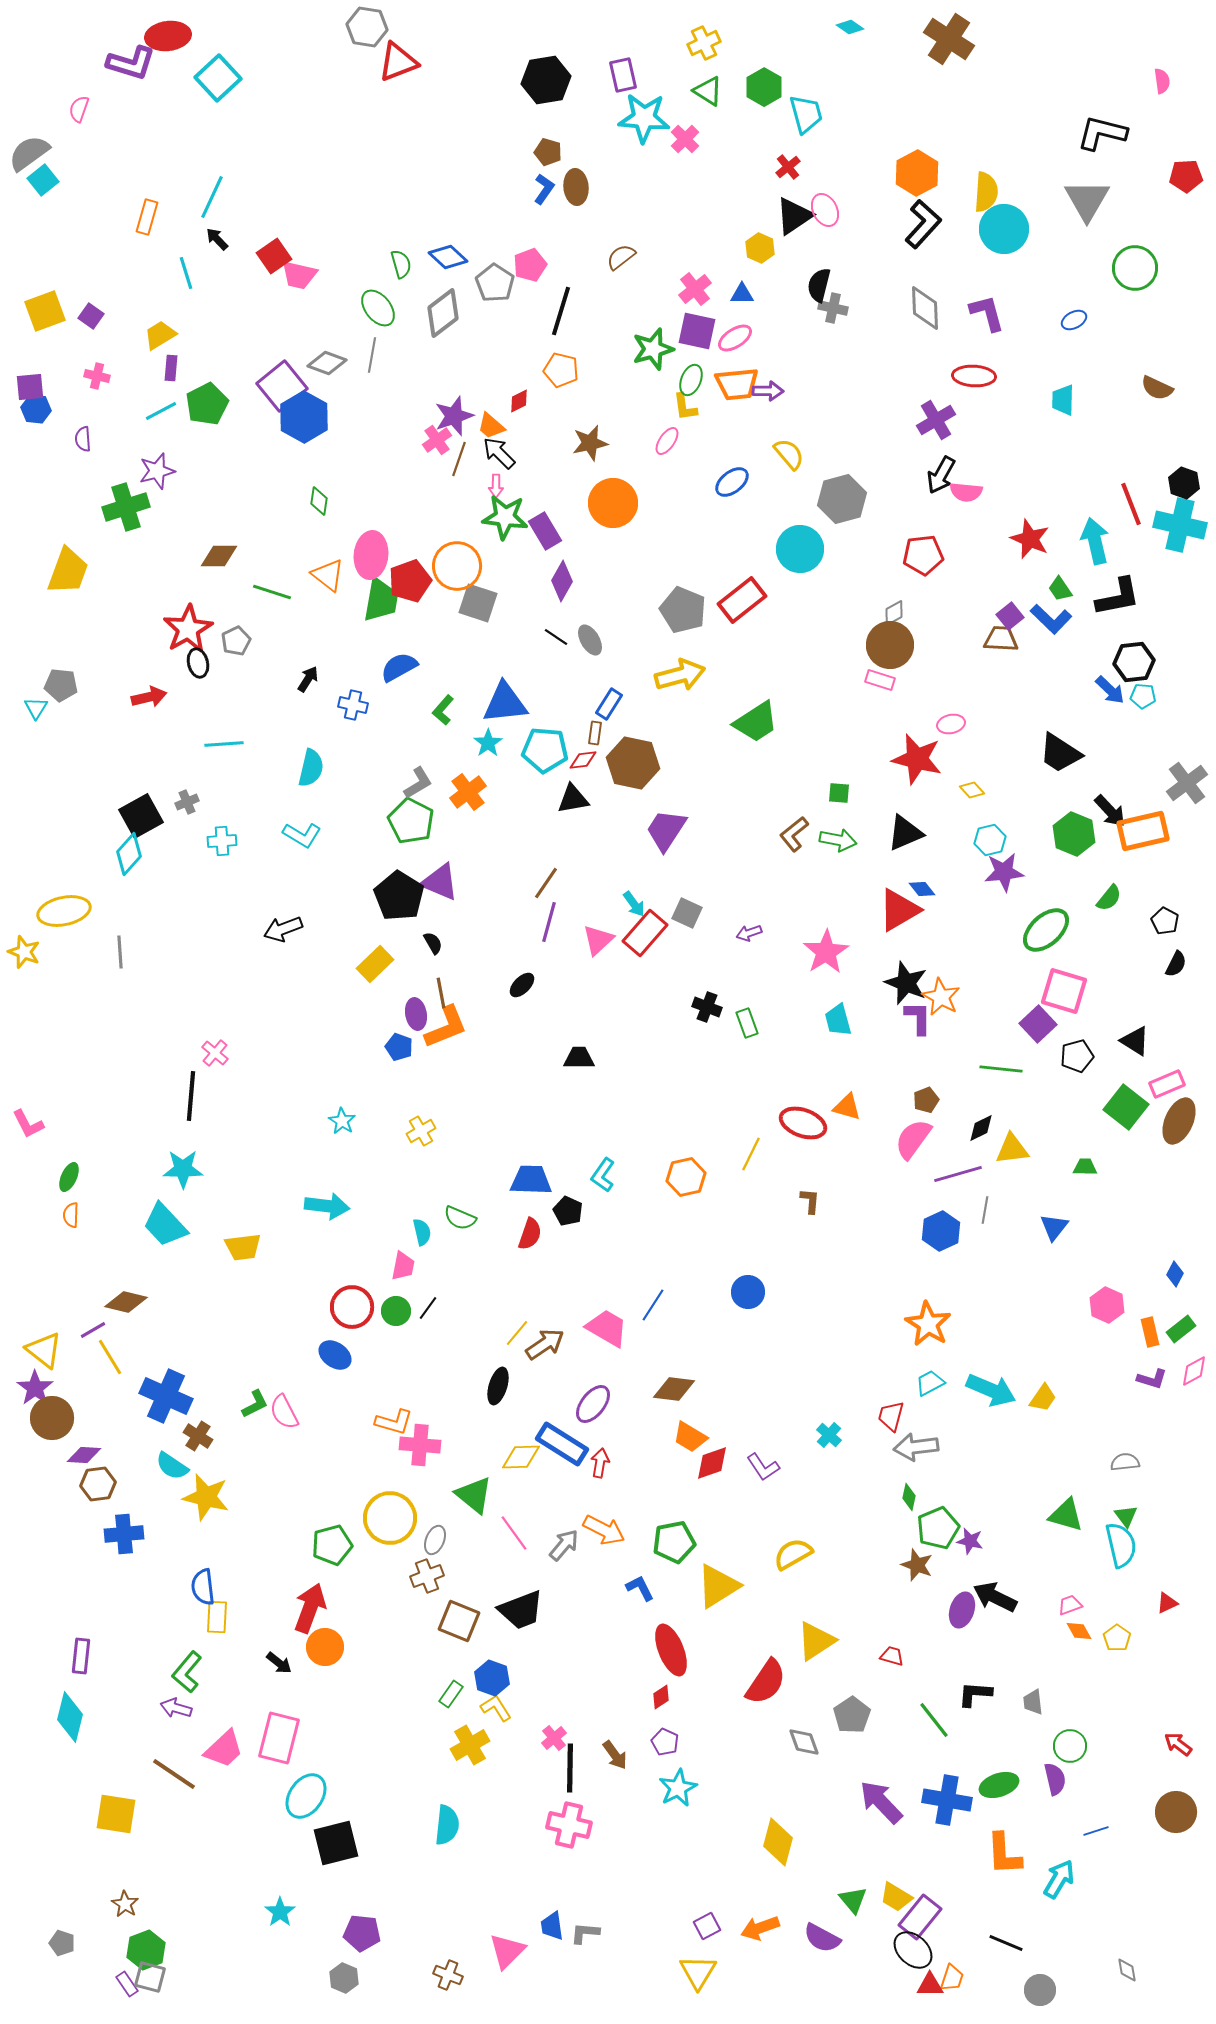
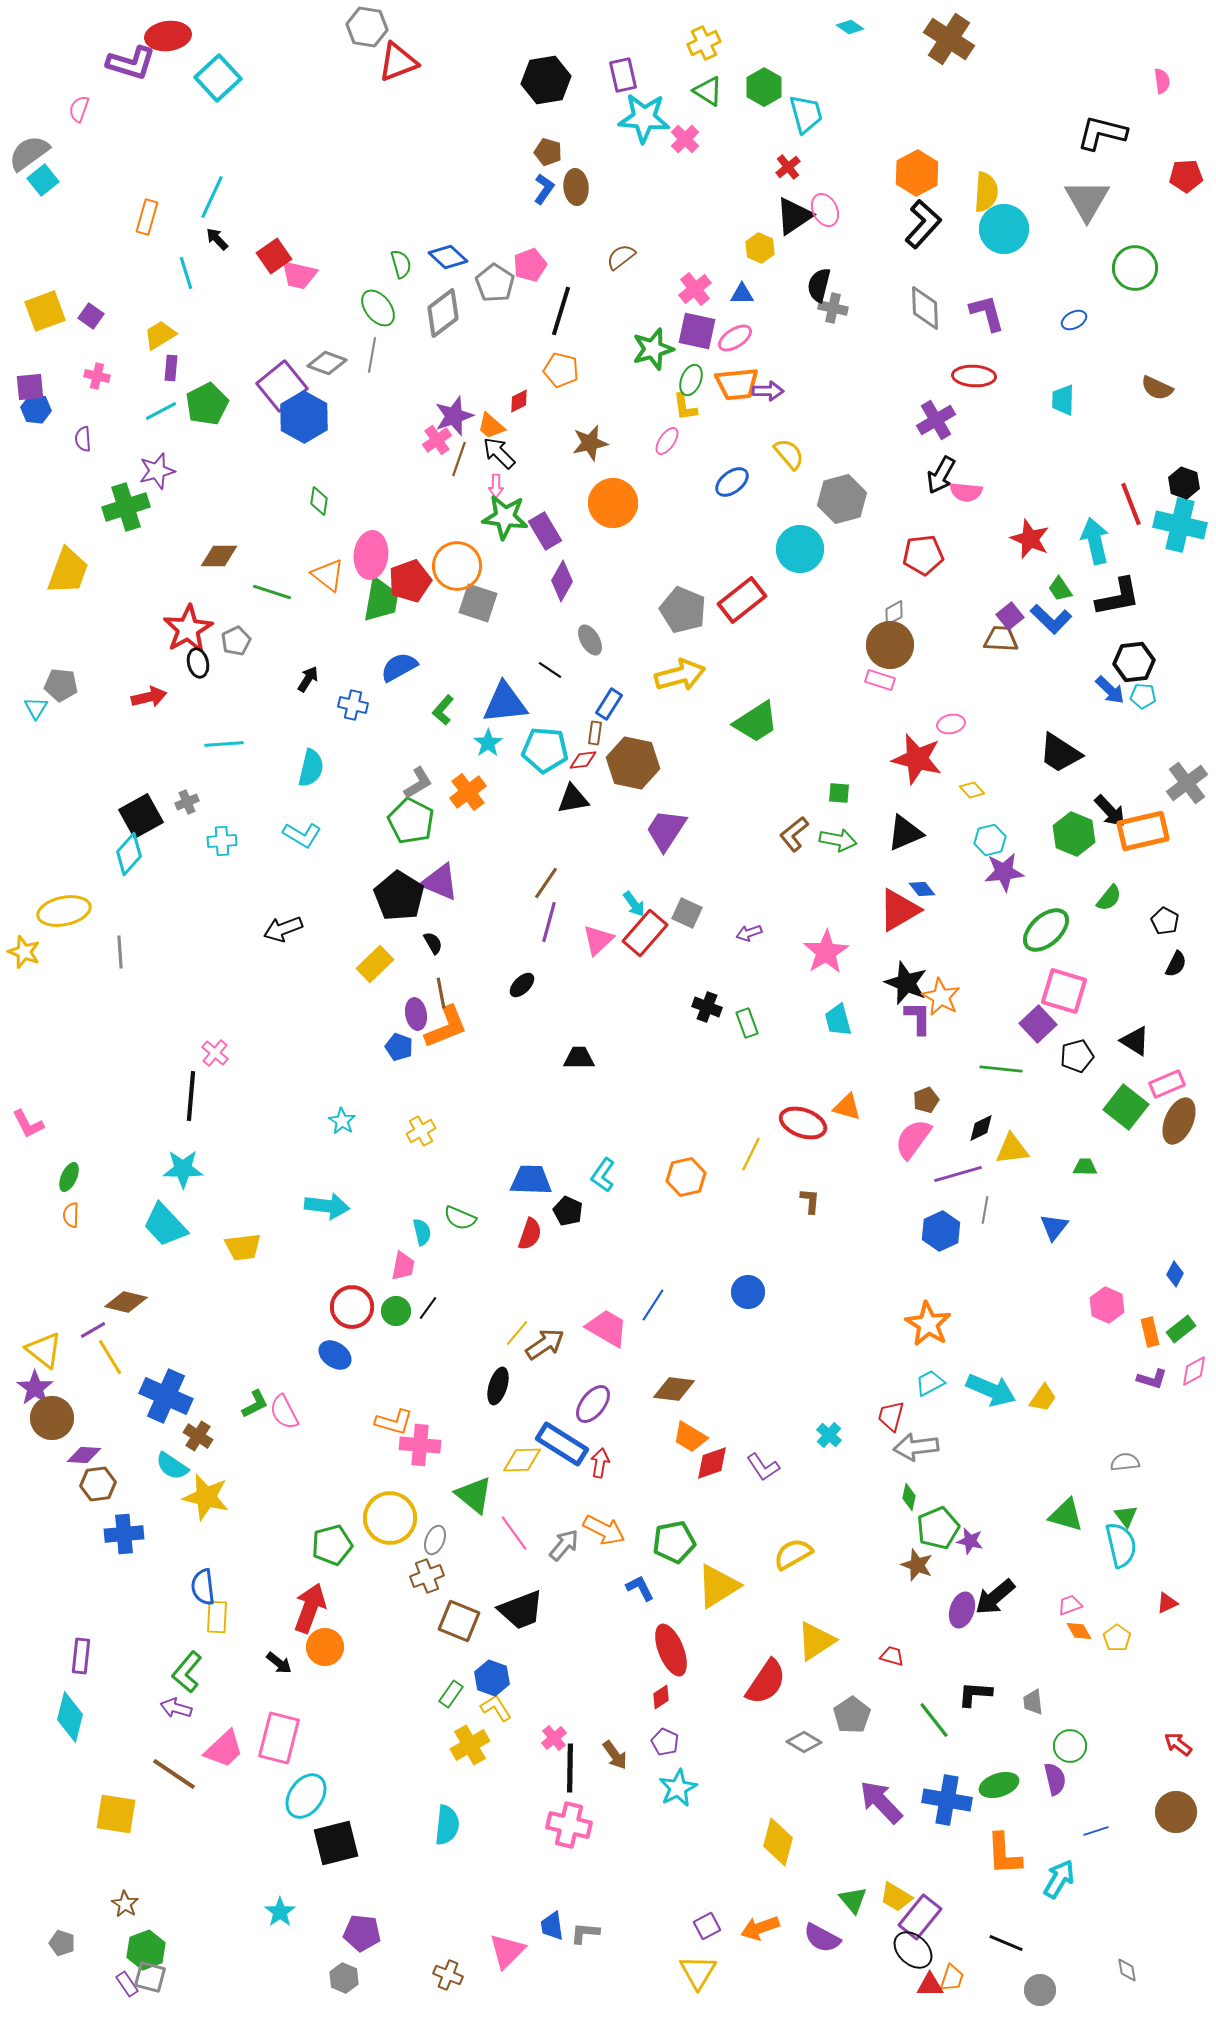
black line at (556, 637): moved 6 px left, 33 px down
yellow diamond at (521, 1457): moved 1 px right, 3 px down
black arrow at (995, 1597): rotated 66 degrees counterclockwise
gray diamond at (804, 1742): rotated 40 degrees counterclockwise
